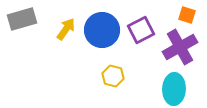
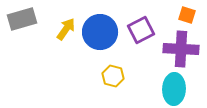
blue circle: moved 2 px left, 2 px down
purple cross: moved 1 px right, 2 px down; rotated 32 degrees clockwise
